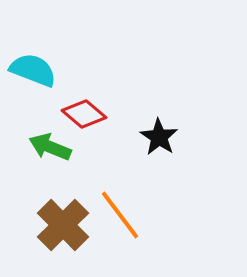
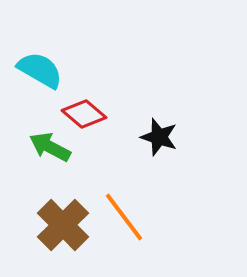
cyan semicircle: moved 7 px right; rotated 9 degrees clockwise
black star: rotated 15 degrees counterclockwise
green arrow: rotated 6 degrees clockwise
orange line: moved 4 px right, 2 px down
